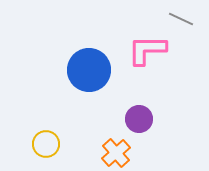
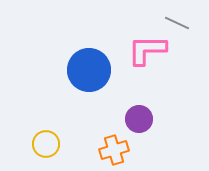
gray line: moved 4 px left, 4 px down
orange cross: moved 2 px left, 3 px up; rotated 24 degrees clockwise
